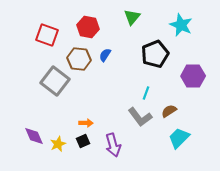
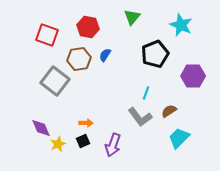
brown hexagon: rotated 15 degrees counterclockwise
purple diamond: moved 7 px right, 8 px up
purple arrow: rotated 35 degrees clockwise
